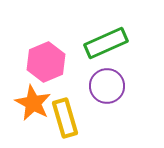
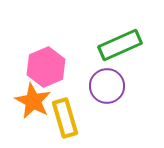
green rectangle: moved 14 px right, 2 px down
pink hexagon: moved 5 px down
orange star: moved 2 px up
